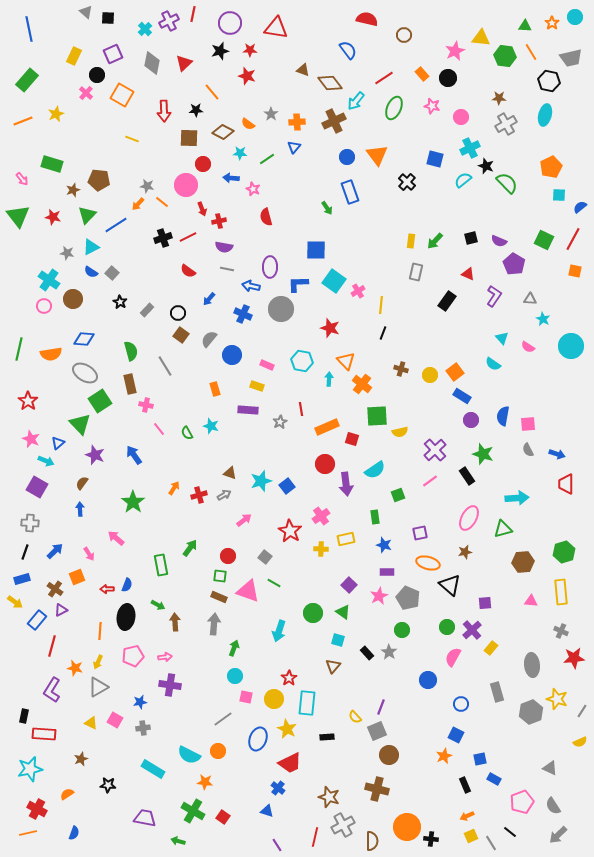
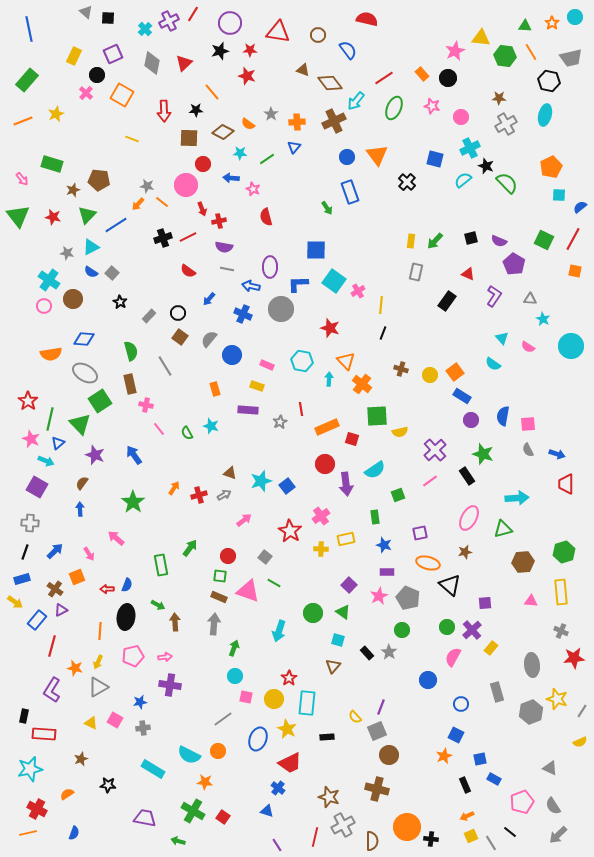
red line at (193, 14): rotated 21 degrees clockwise
red triangle at (276, 28): moved 2 px right, 4 px down
brown circle at (404, 35): moved 86 px left
gray rectangle at (147, 310): moved 2 px right, 6 px down
brown square at (181, 335): moved 1 px left, 2 px down
green line at (19, 349): moved 31 px right, 70 px down
